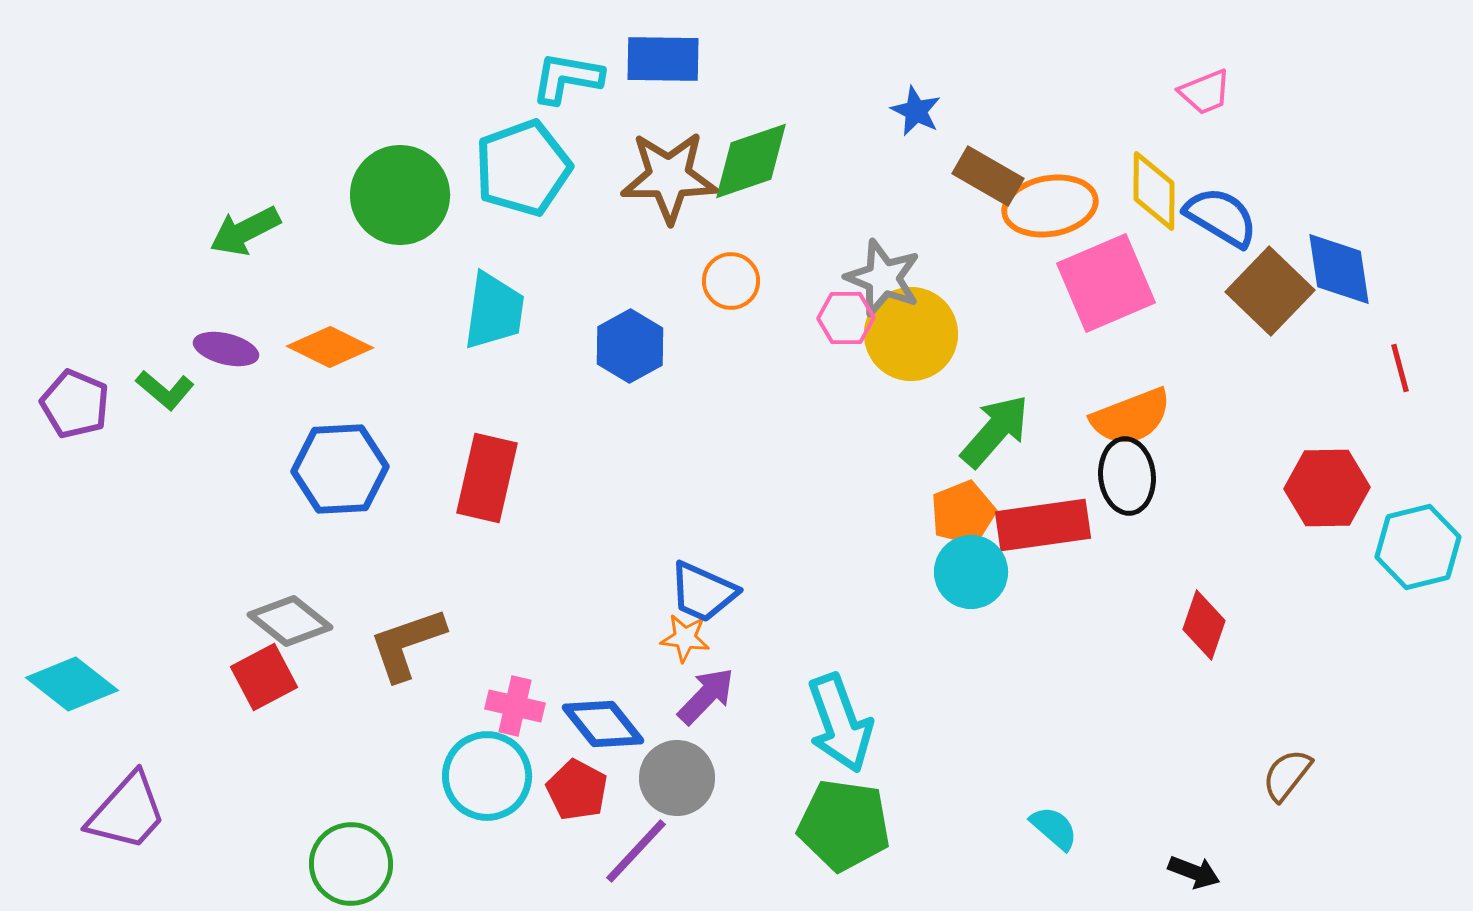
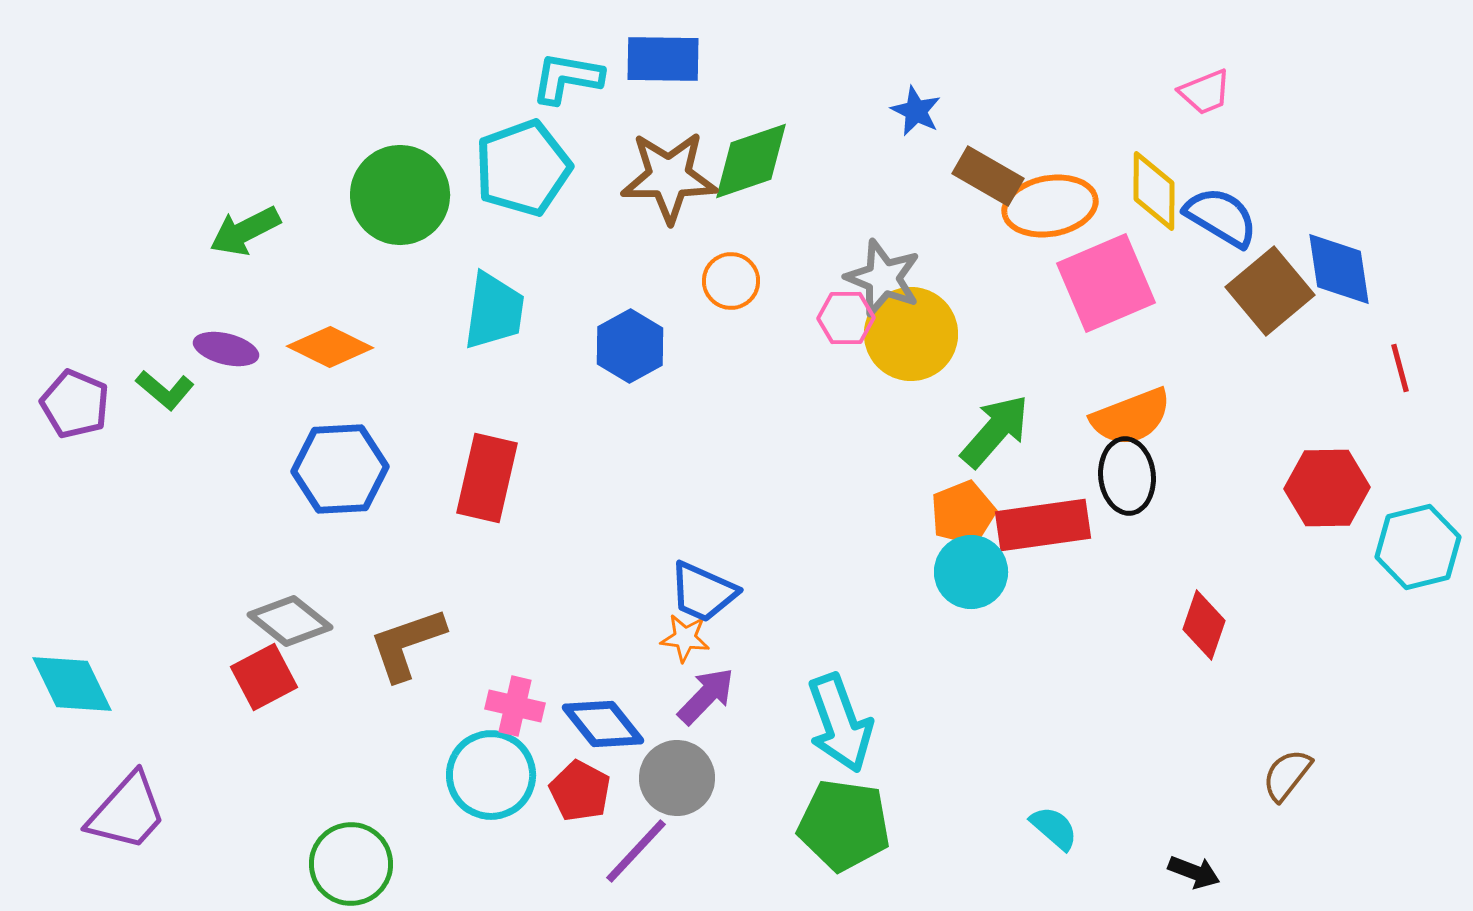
brown square at (1270, 291): rotated 6 degrees clockwise
cyan diamond at (72, 684): rotated 26 degrees clockwise
cyan circle at (487, 776): moved 4 px right, 1 px up
red pentagon at (577, 790): moved 3 px right, 1 px down
